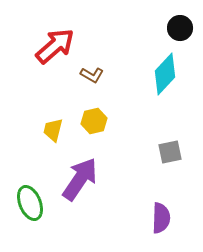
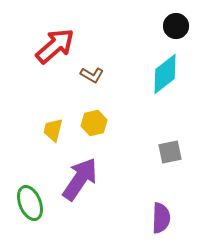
black circle: moved 4 px left, 2 px up
cyan diamond: rotated 9 degrees clockwise
yellow hexagon: moved 2 px down
